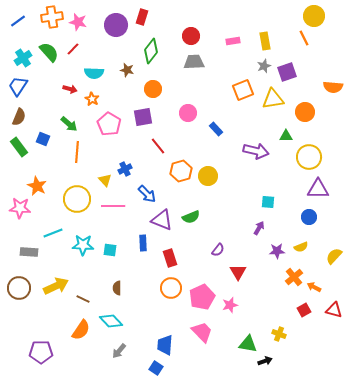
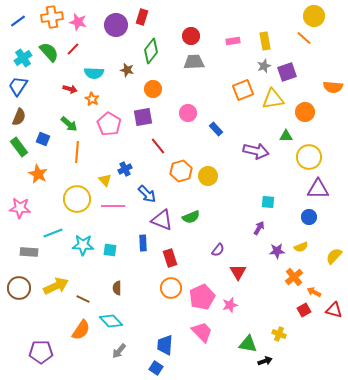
orange line at (304, 38): rotated 21 degrees counterclockwise
orange star at (37, 186): moved 1 px right, 12 px up
orange arrow at (314, 287): moved 5 px down
